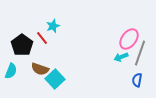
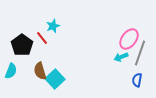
brown semicircle: moved 2 px down; rotated 54 degrees clockwise
